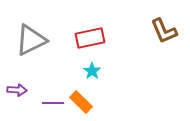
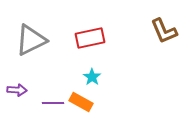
cyan star: moved 6 px down
orange rectangle: rotated 15 degrees counterclockwise
